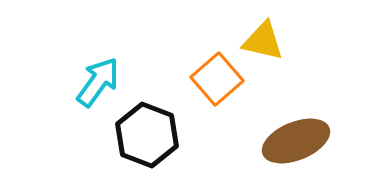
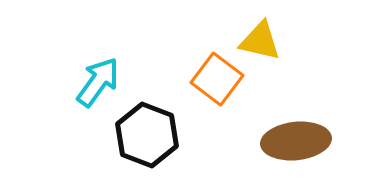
yellow triangle: moved 3 px left
orange square: rotated 12 degrees counterclockwise
brown ellipse: rotated 16 degrees clockwise
